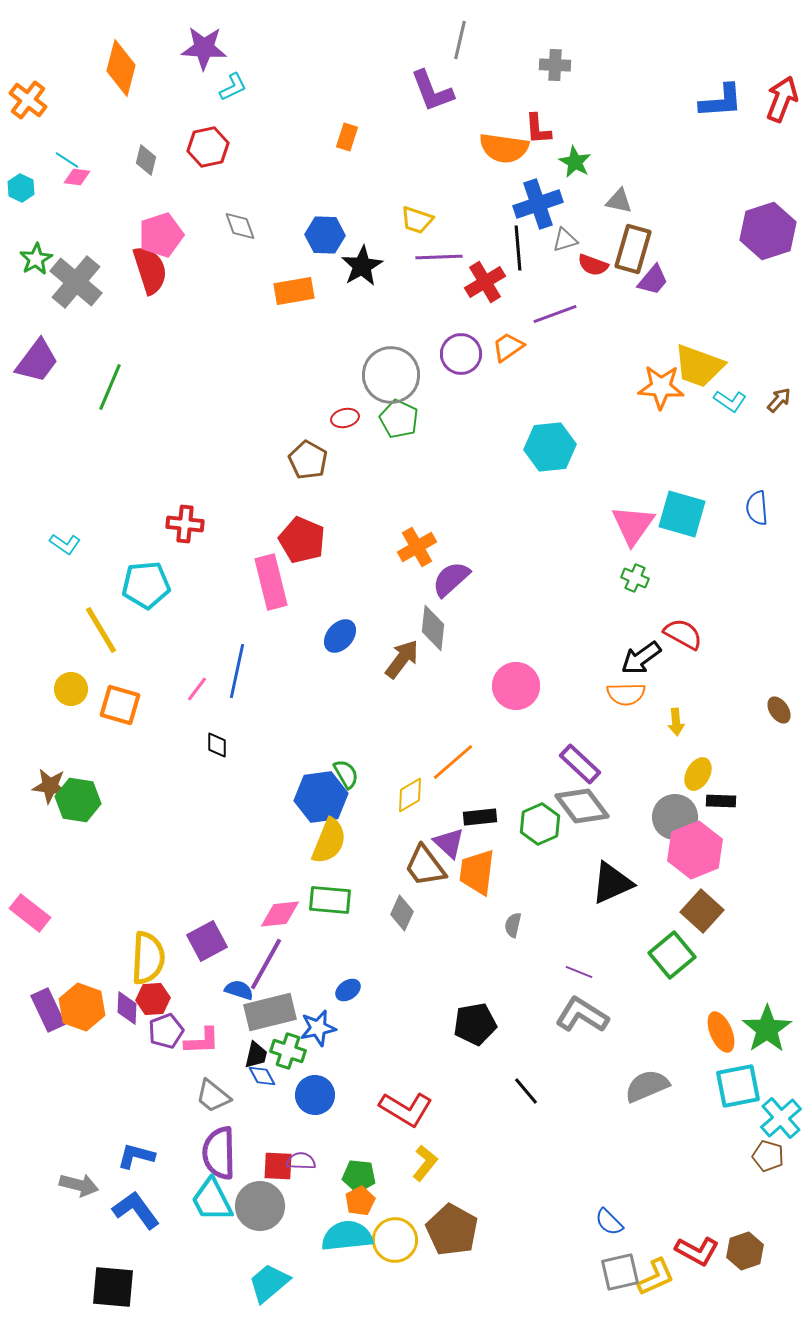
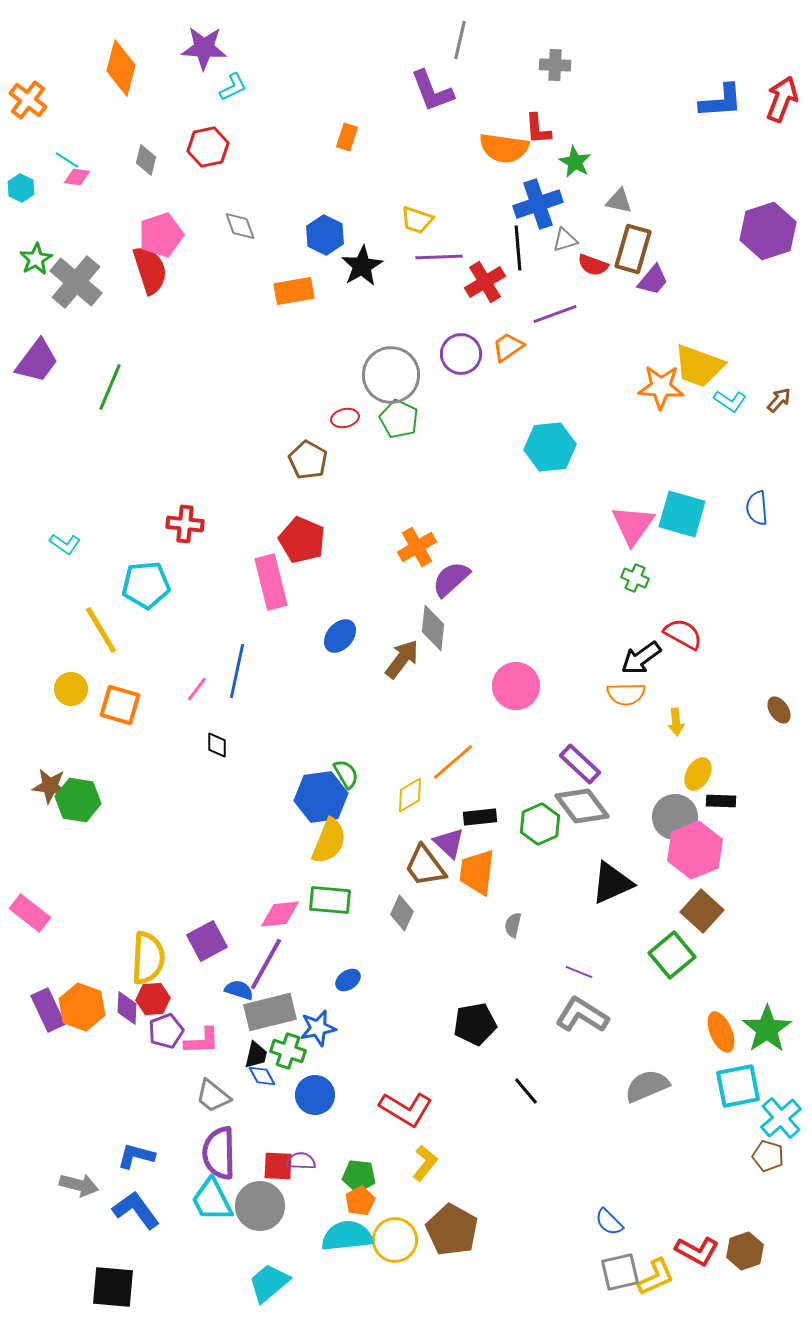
blue hexagon at (325, 235): rotated 24 degrees clockwise
blue ellipse at (348, 990): moved 10 px up
